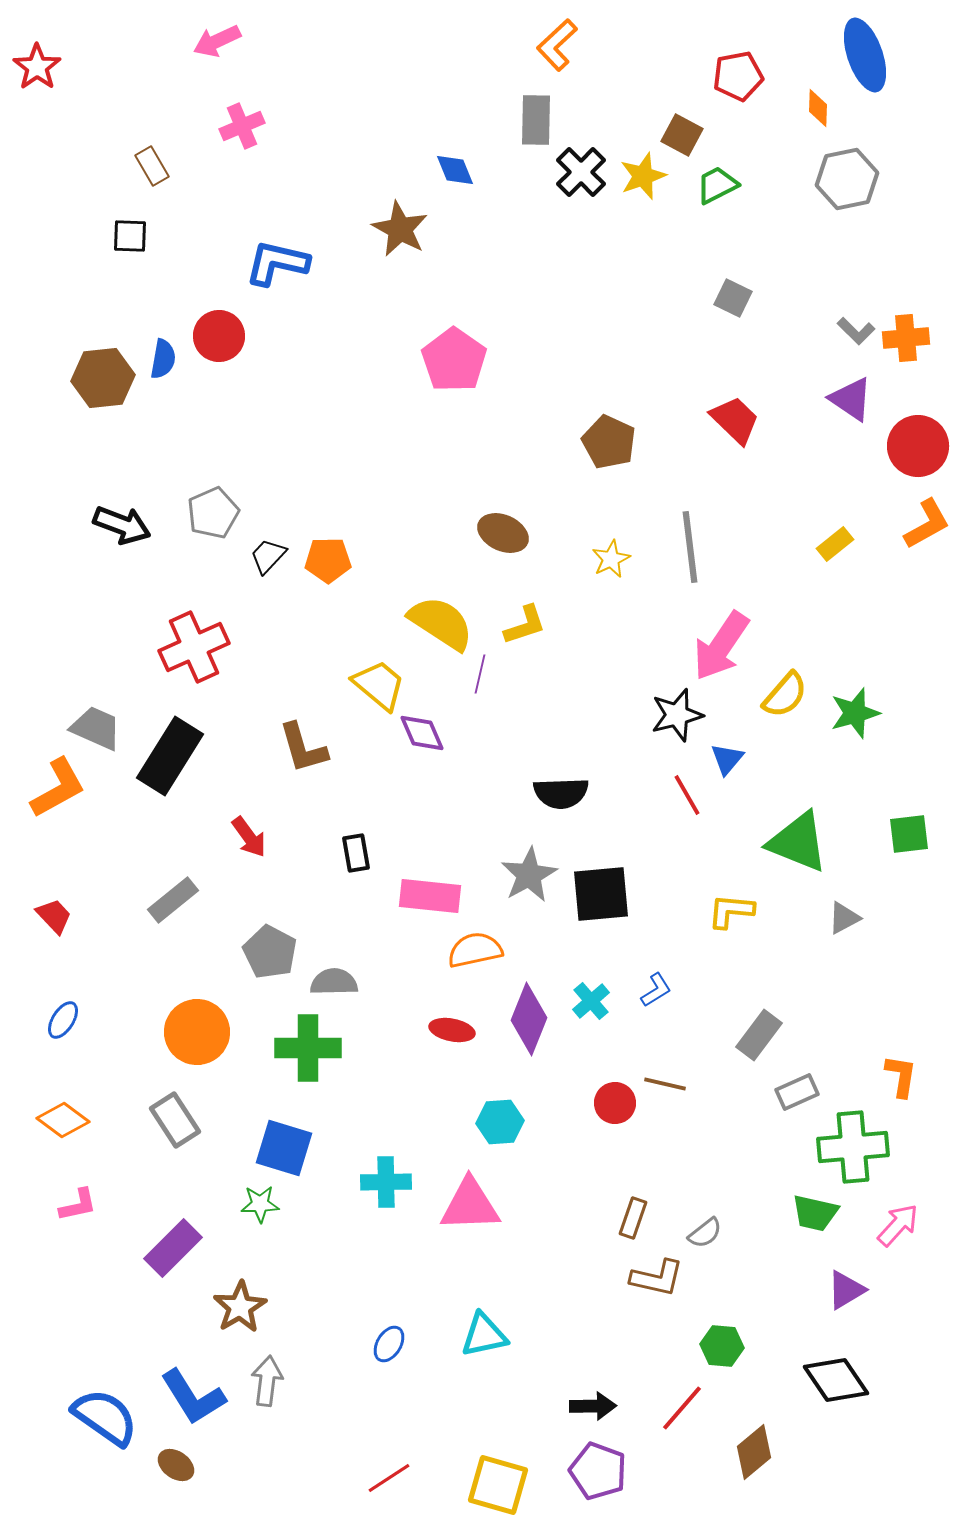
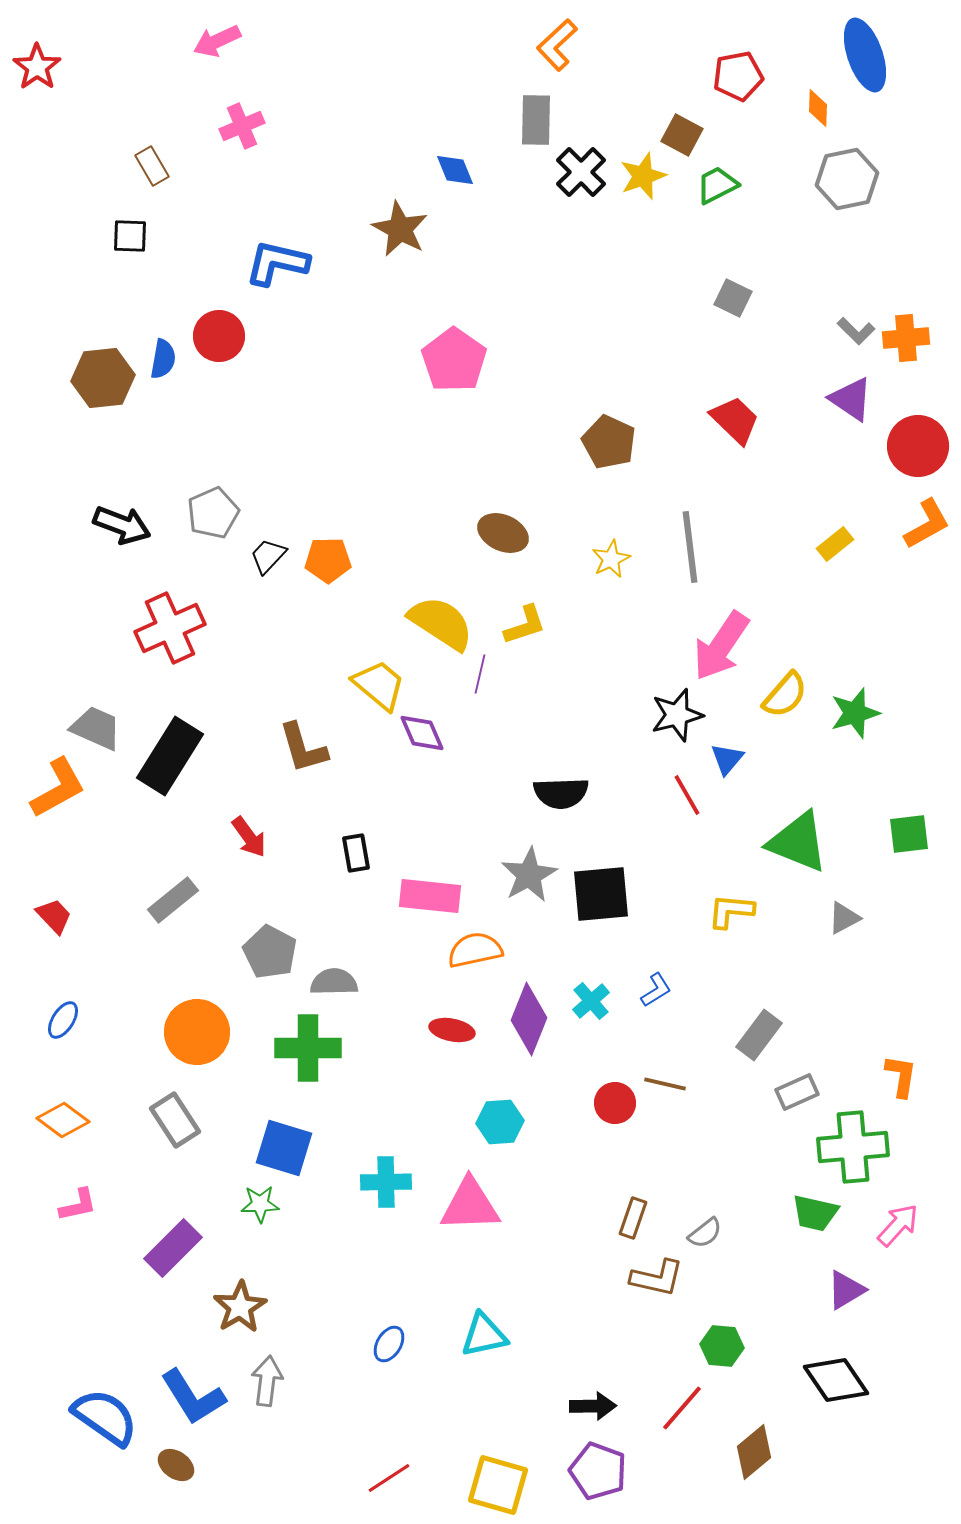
red cross at (194, 647): moved 24 px left, 19 px up
